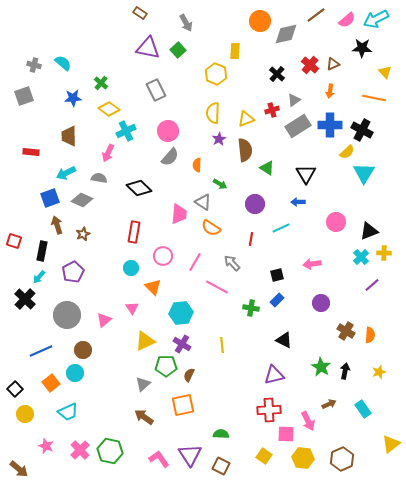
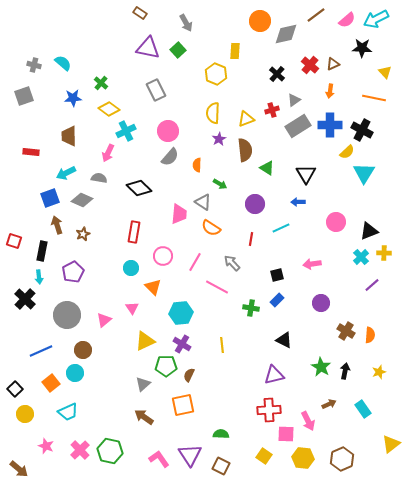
cyan arrow at (39, 277): rotated 48 degrees counterclockwise
